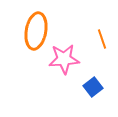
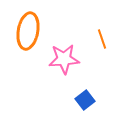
orange ellipse: moved 8 px left
blue square: moved 8 px left, 13 px down
